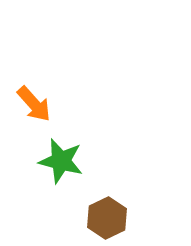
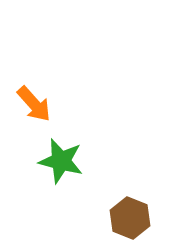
brown hexagon: moved 23 px right; rotated 12 degrees counterclockwise
